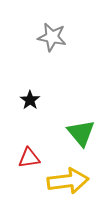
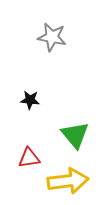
black star: rotated 30 degrees counterclockwise
green triangle: moved 6 px left, 2 px down
